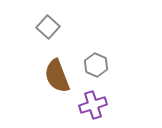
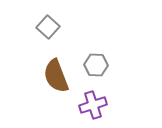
gray hexagon: rotated 20 degrees counterclockwise
brown semicircle: moved 1 px left
